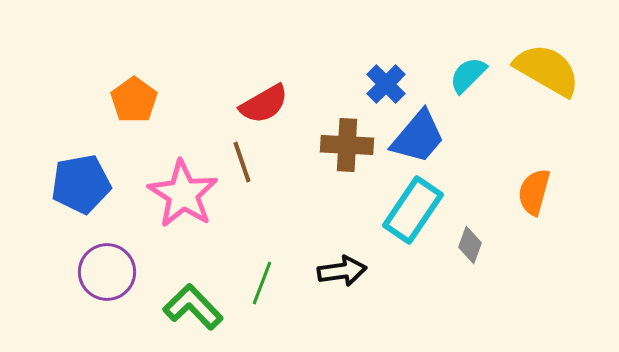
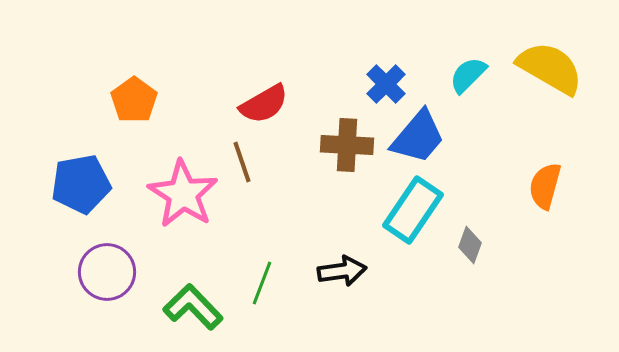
yellow semicircle: moved 3 px right, 2 px up
orange semicircle: moved 11 px right, 6 px up
